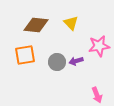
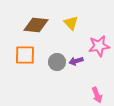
orange square: rotated 10 degrees clockwise
